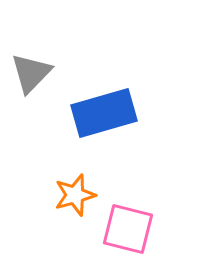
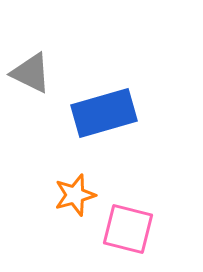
gray triangle: rotated 48 degrees counterclockwise
